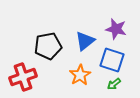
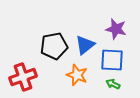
blue triangle: moved 4 px down
black pentagon: moved 6 px right
blue square: rotated 15 degrees counterclockwise
orange star: moved 3 px left; rotated 20 degrees counterclockwise
green arrow: moved 1 px left; rotated 64 degrees clockwise
